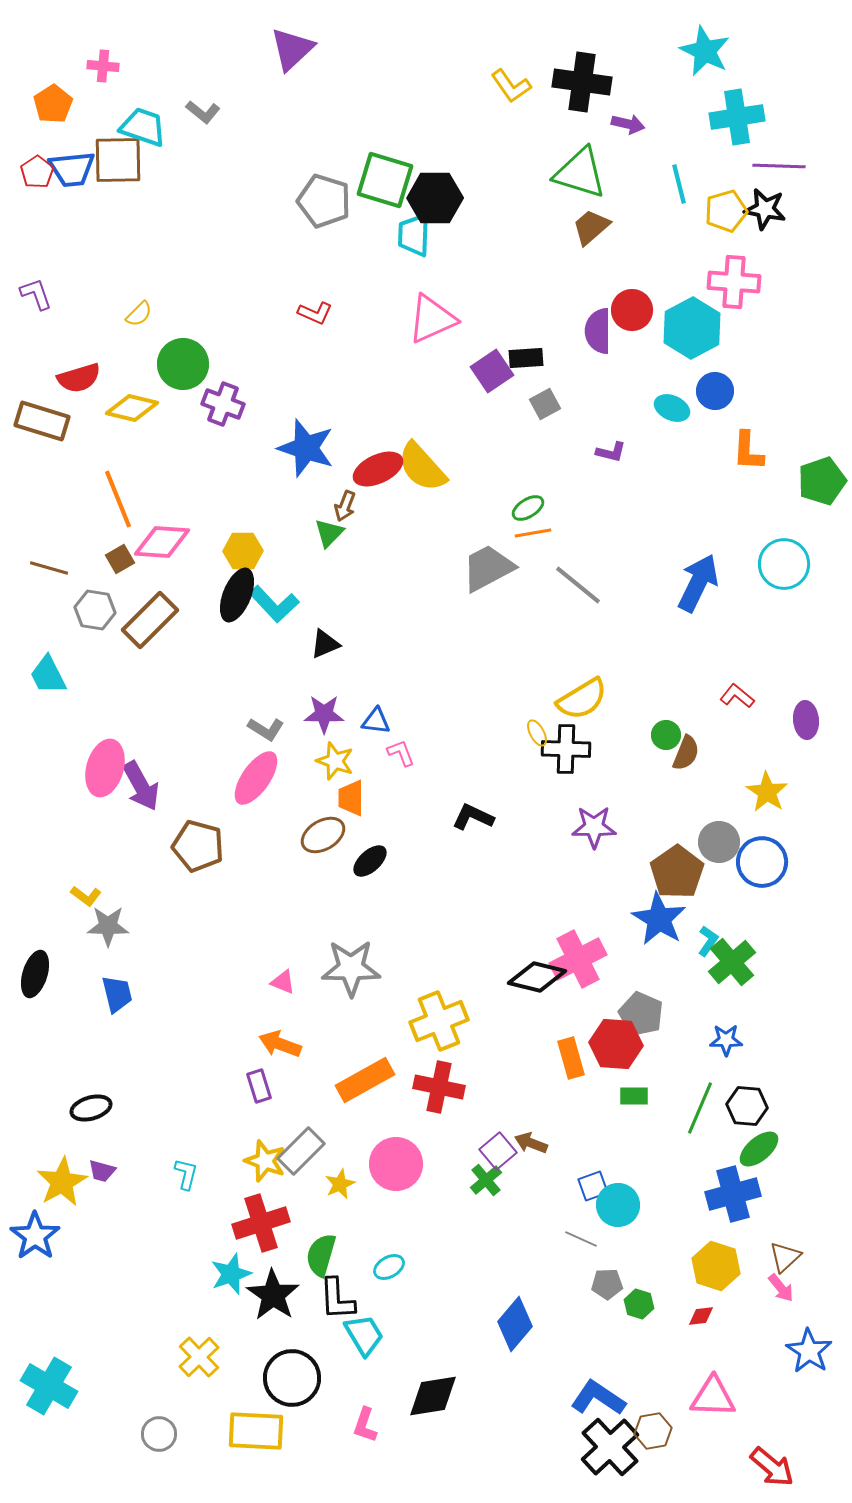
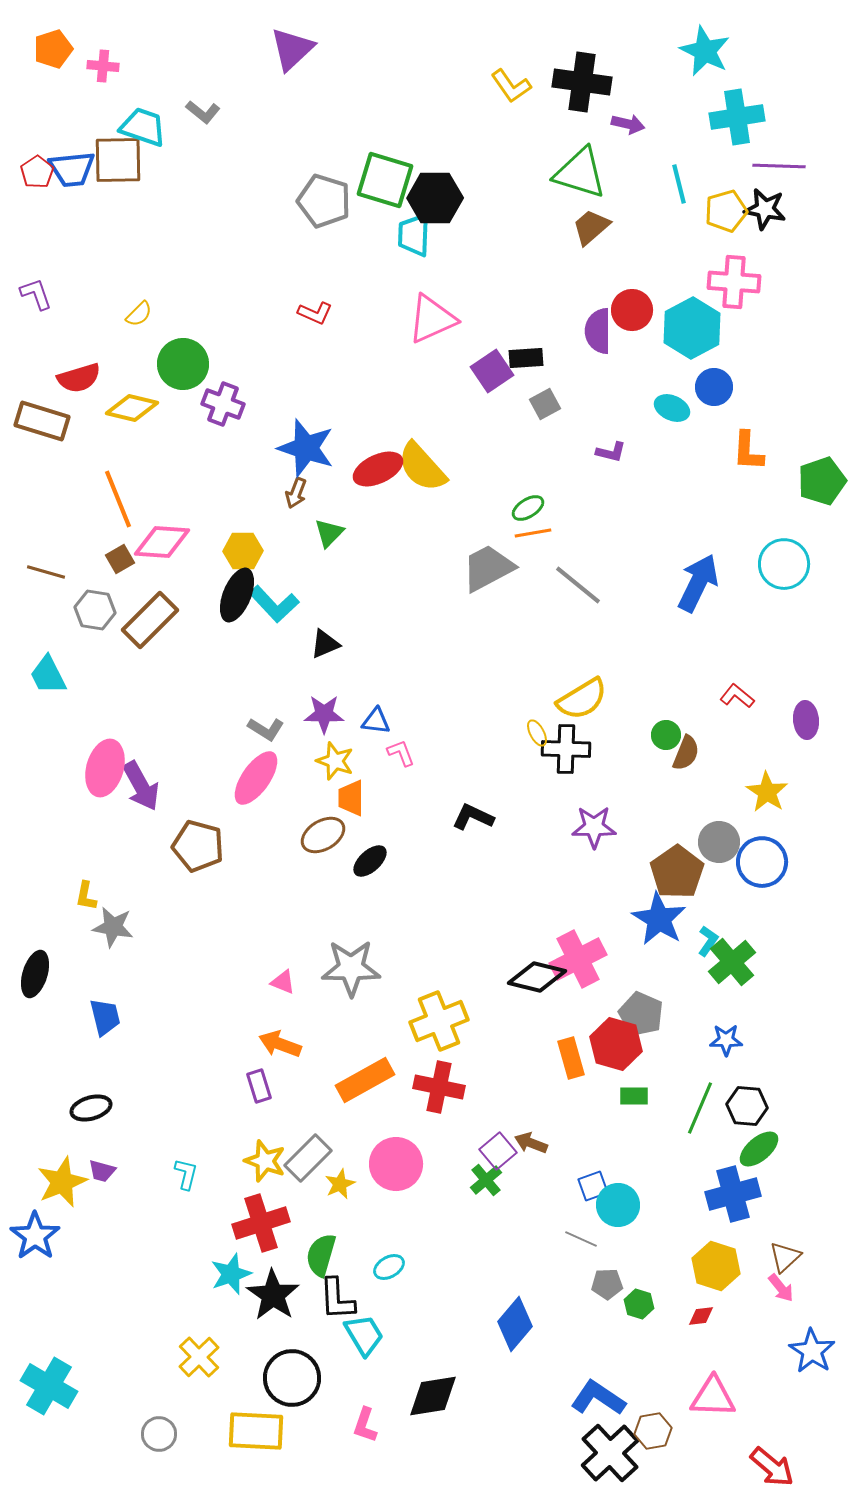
orange pentagon at (53, 104): moved 55 px up; rotated 15 degrees clockwise
blue circle at (715, 391): moved 1 px left, 4 px up
brown arrow at (345, 506): moved 49 px left, 13 px up
brown line at (49, 568): moved 3 px left, 4 px down
yellow L-shape at (86, 896): rotated 64 degrees clockwise
gray star at (108, 926): moved 5 px right, 1 px down; rotated 9 degrees clockwise
blue trapezoid at (117, 994): moved 12 px left, 23 px down
red hexagon at (616, 1044): rotated 12 degrees clockwise
gray rectangle at (301, 1151): moved 7 px right, 7 px down
yellow star at (62, 1182): rotated 6 degrees clockwise
blue star at (809, 1351): moved 3 px right
black cross at (610, 1447): moved 6 px down
